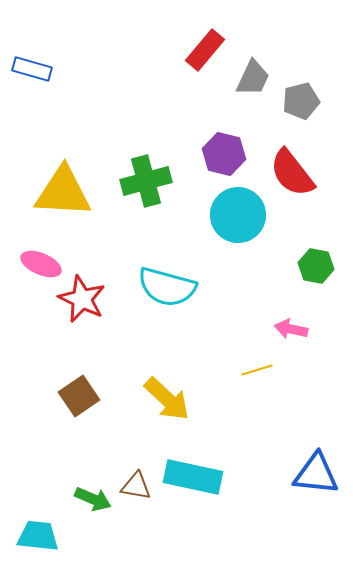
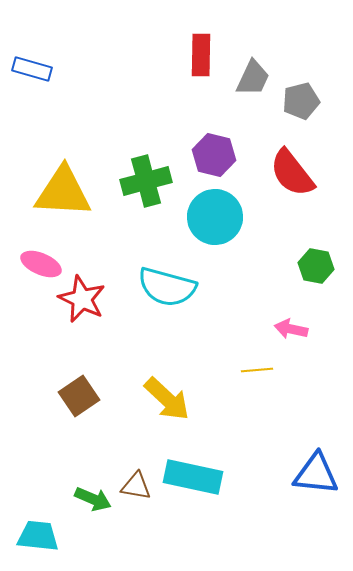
red rectangle: moved 4 px left, 5 px down; rotated 39 degrees counterclockwise
purple hexagon: moved 10 px left, 1 px down
cyan circle: moved 23 px left, 2 px down
yellow line: rotated 12 degrees clockwise
